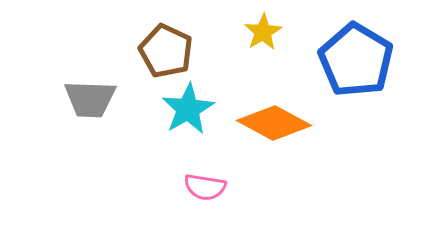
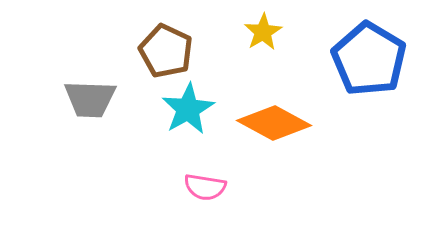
blue pentagon: moved 13 px right, 1 px up
